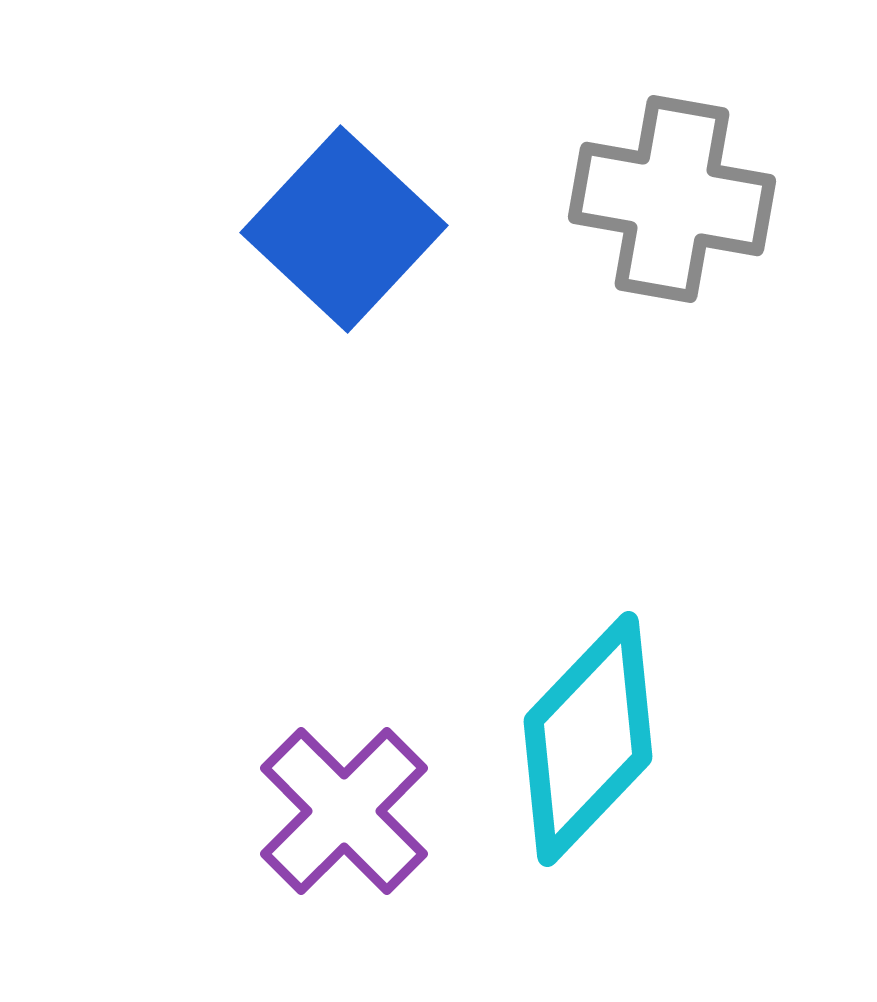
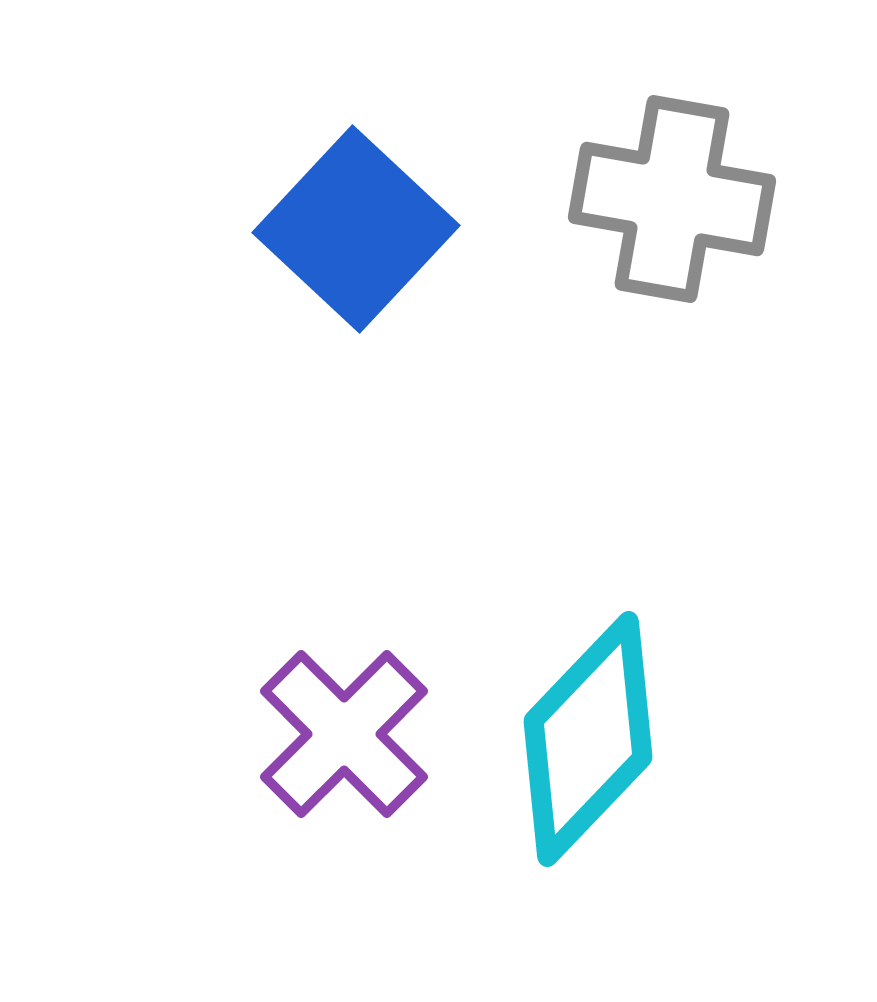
blue square: moved 12 px right
purple cross: moved 77 px up
